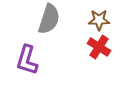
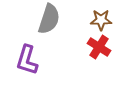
brown star: moved 2 px right
